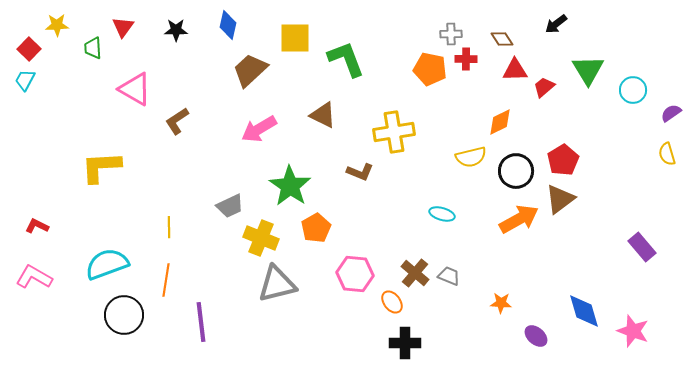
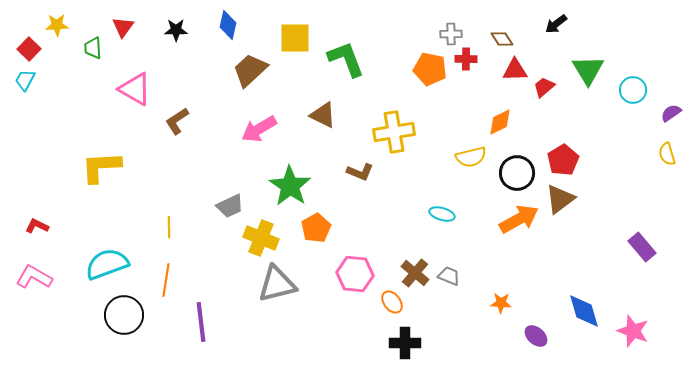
black circle at (516, 171): moved 1 px right, 2 px down
